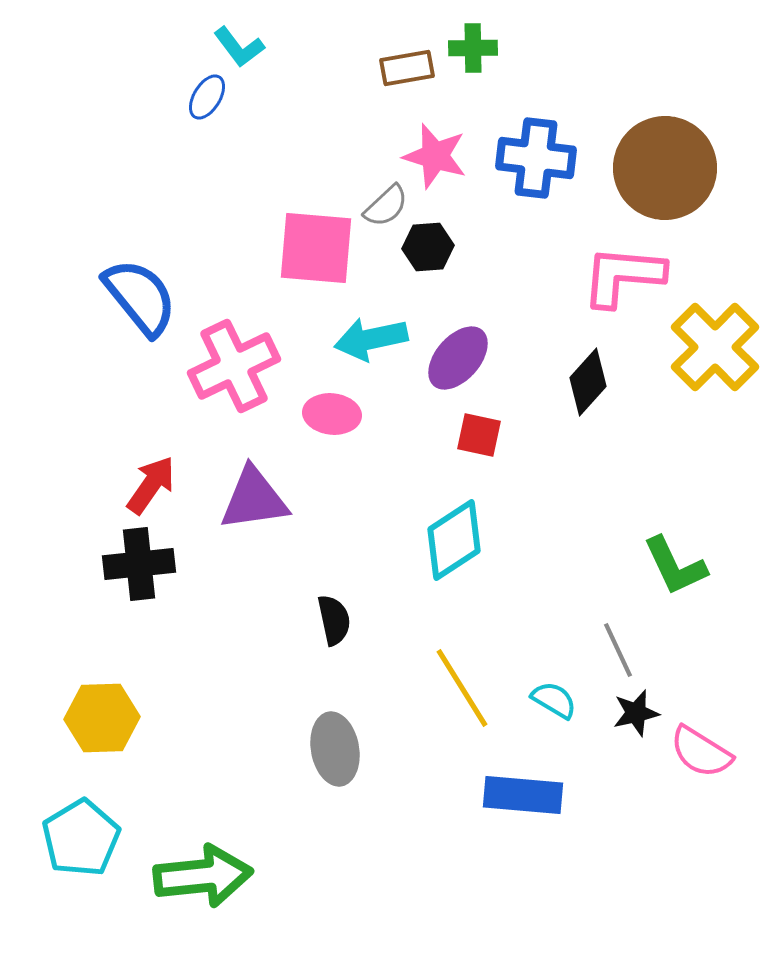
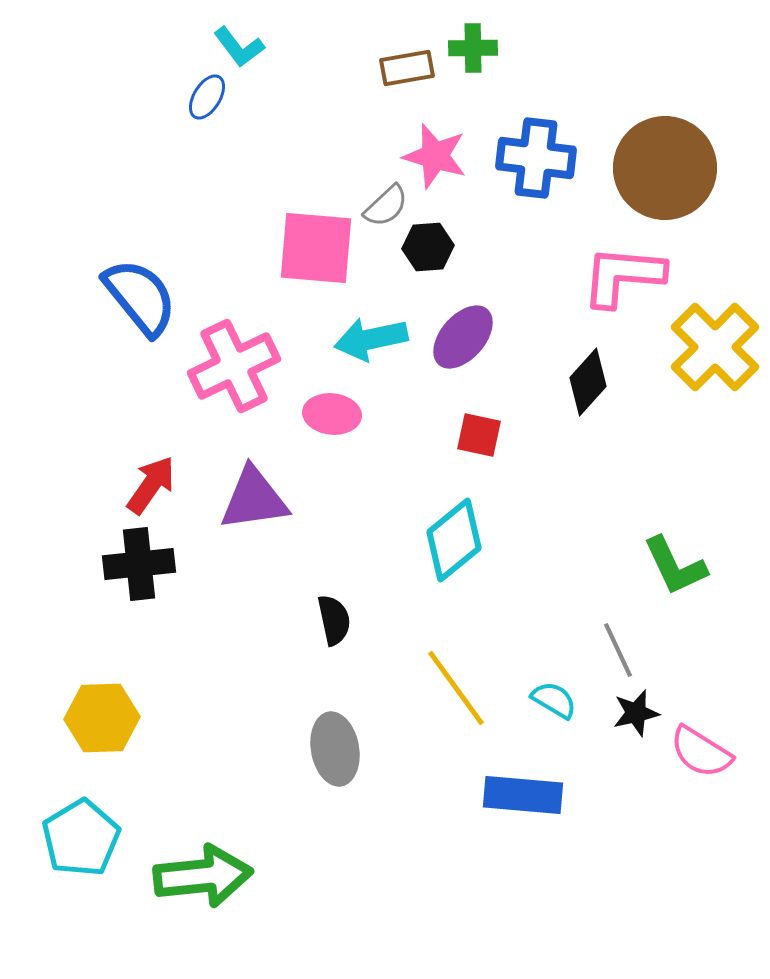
purple ellipse: moved 5 px right, 21 px up
cyan diamond: rotated 6 degrees counterclockwise
yellow line: moved 6 px left; rotated 4 degrees counterclockwise
